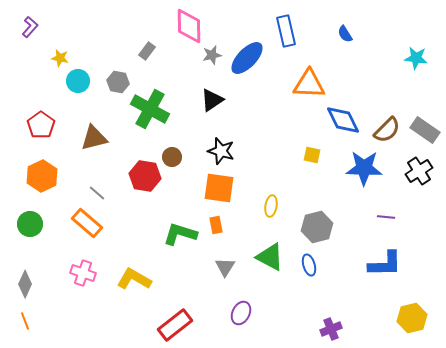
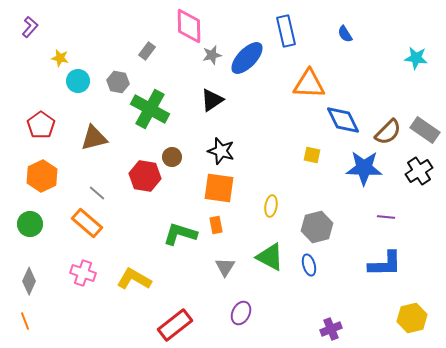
brown semicircle at (387, 130): moved 1 px right, 2 px down
gray diamond at (25, 284): moved 4 px right, 3 px up
